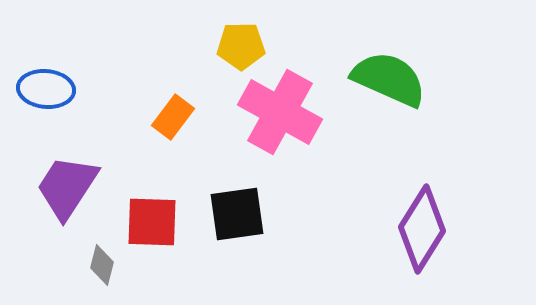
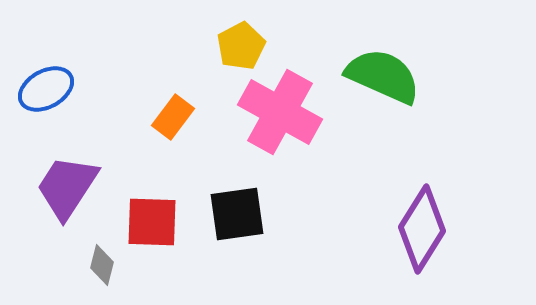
yellow pentagon: rotated 27 degrees counterclockwise
green semicircle: moved 6 px left, 3 px up
blue ellipse: rotated 34 degrees counterclockwise
